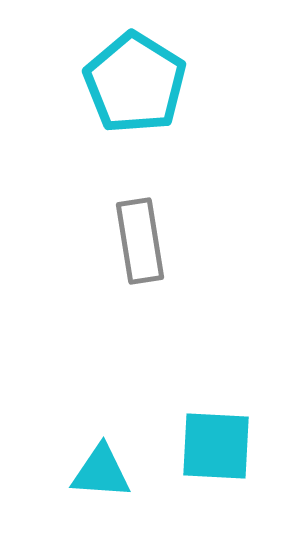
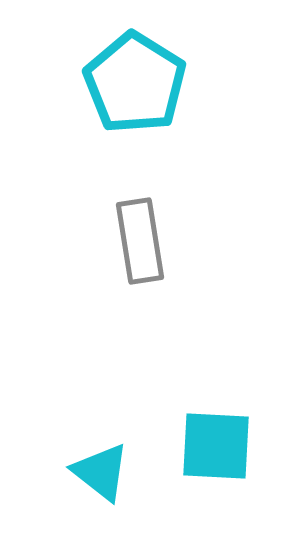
cyan triangle: rotated 34 degrees clockwise
